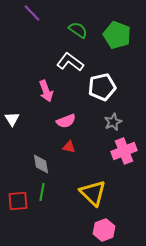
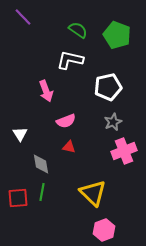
purple line: moved 9 px left, 4 px down
white L-shape: moved 2 px up; rotated 24 degrees counterclockwise
white pentagon: moved 6 px right
white triangle: moved 8 px right, 15 px down
red square: moved 3 px up
